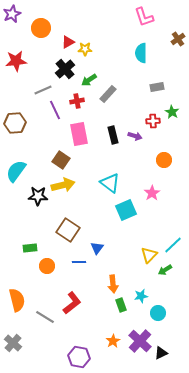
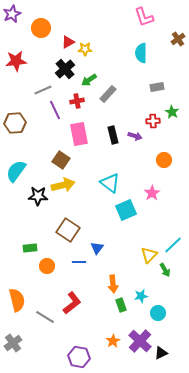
green arrow at (165, 270): rotated 88 degrees counterclockwise
gray cross at (13, 343): rotated 12 degrees clockwise
